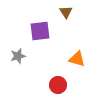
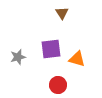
brown triangle: moved 4 px left, 1 px down
purple square: moved 11 px right, 18 px down
gray star: moved 1 px down
